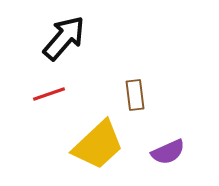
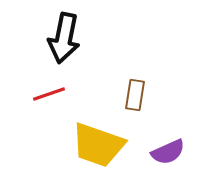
black arrow: rotated 150 degrees clockwise
brown rectangle: rotated 16 degrees clockwise
yellow trapezoid: rotated 62 degrees clockwise
